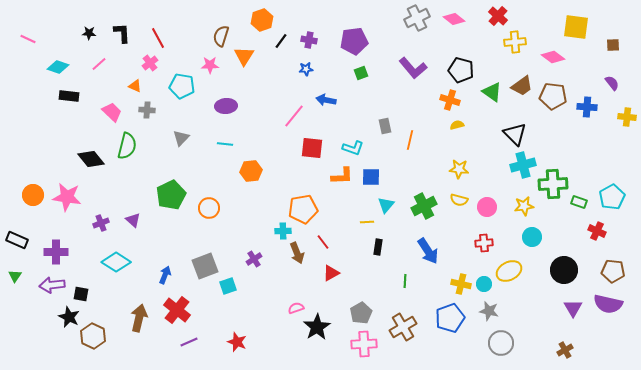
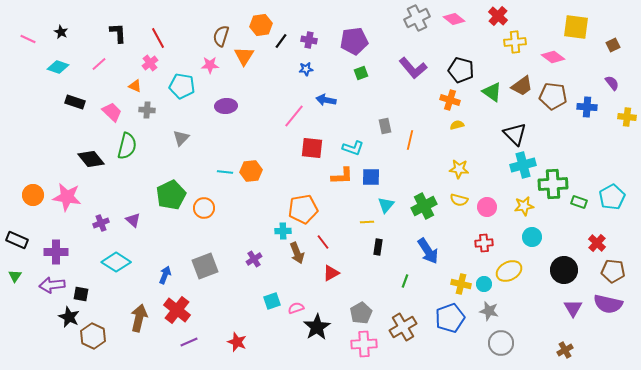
orange hexagon at (262, 20): moved 1 px left, 5 px down; rotated 10 degrees clockwise
black star at (89, 33): moved 28 px left, 1 px up; rotated 24 degrees clockwise
black L-shape at (122, 33): moved 4 px left
brown square at (613, 45): rotated 24 degrees counterclockwise
black rectangle at (69, 96): moved 6 px right, 6 px down; rotated 12 degrees clockwise
cyan line at (225, 144): moved 28 px down
orange circle at (209, 208): moved 5 px left
red cross at (597, 231): moved 12 px down; rotated 18 degrees clockwise
green line at (405, 281): rotated 16 degrees clockwise
cyan square at (228, 286): moved 44 px right, 15 px down
